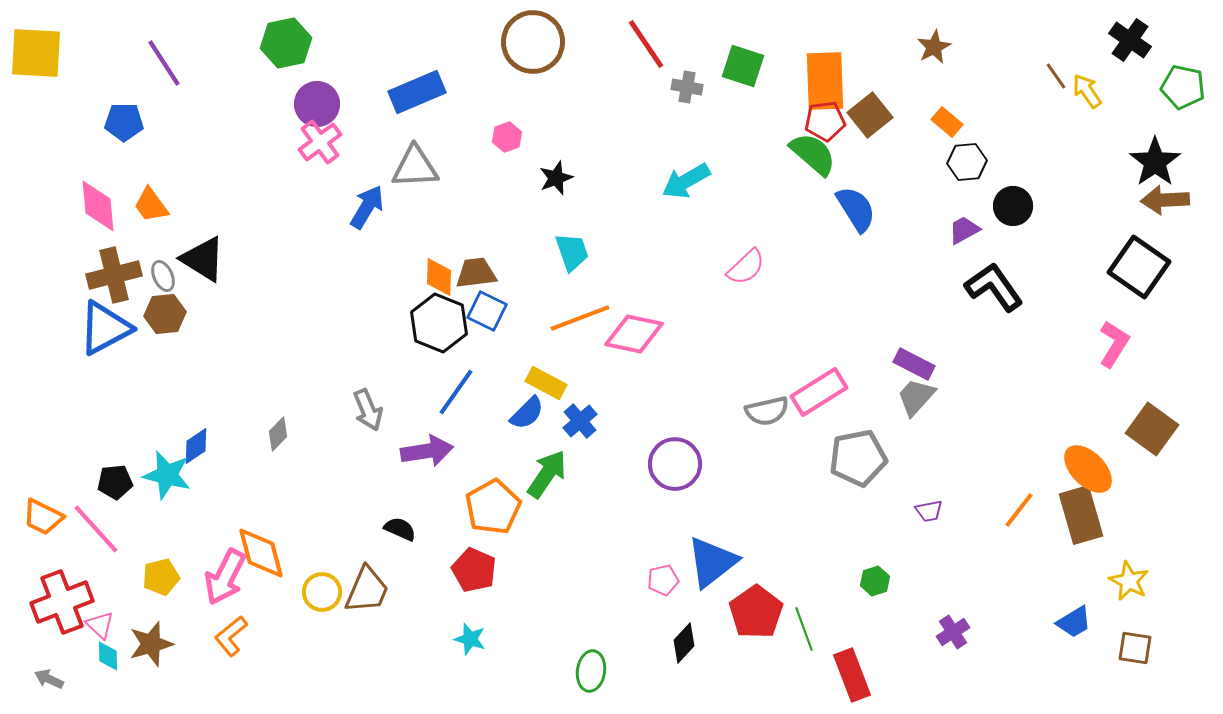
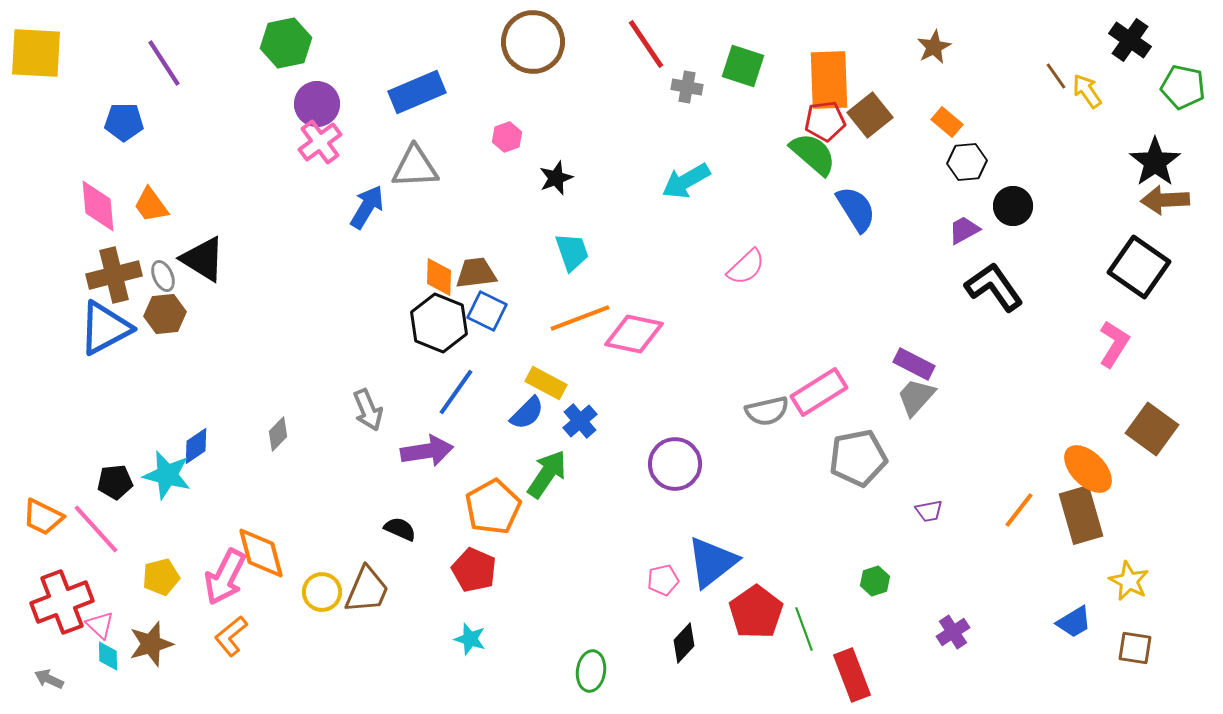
orange rectangle at (825, 81): moved 4 px right, 1 px up
